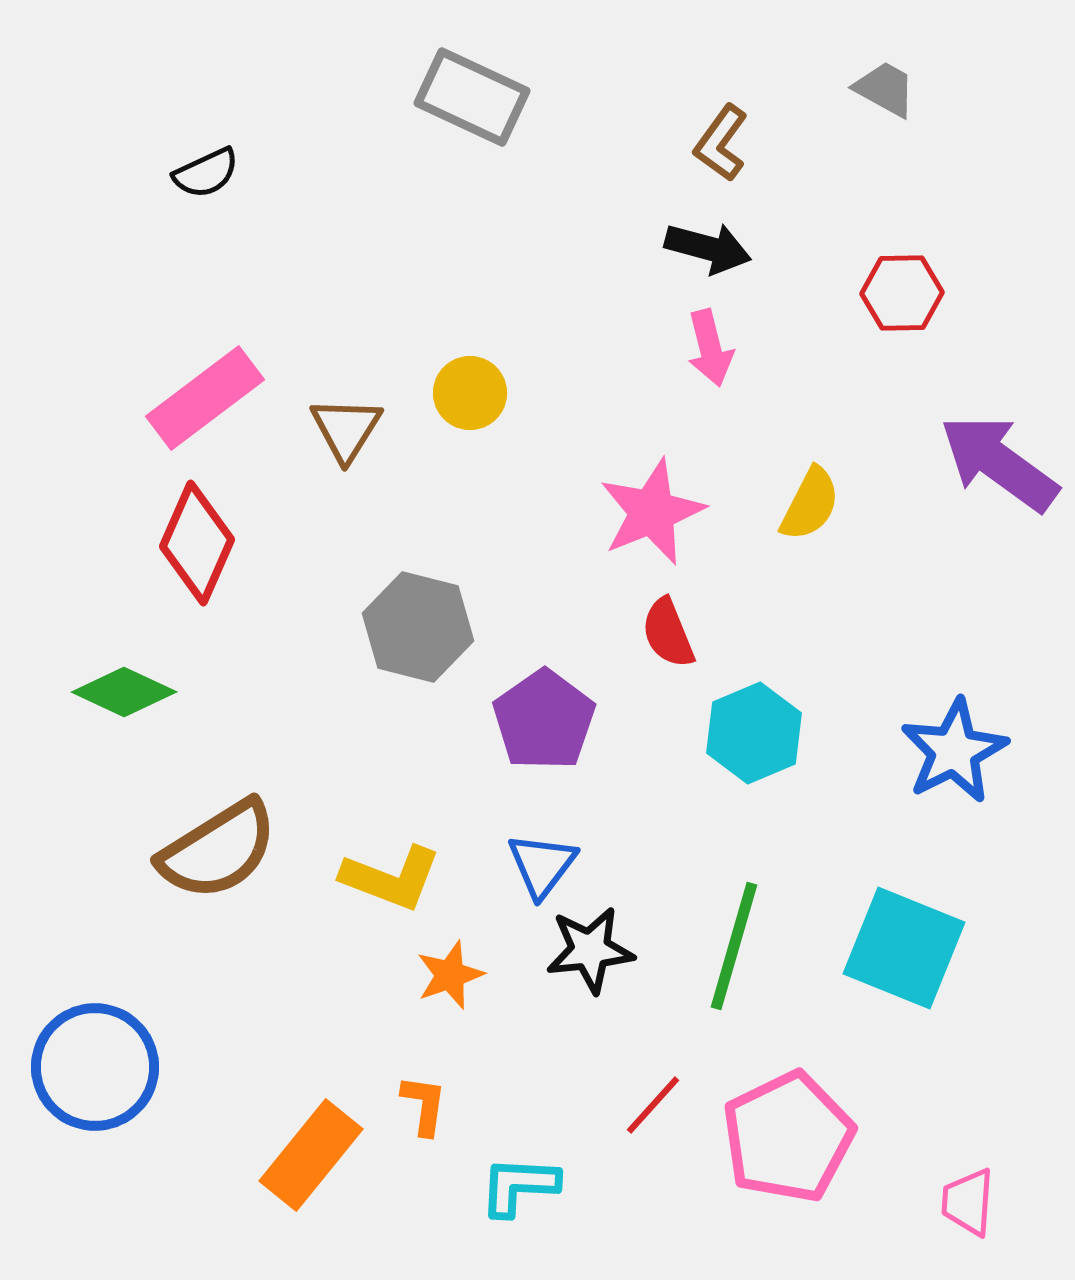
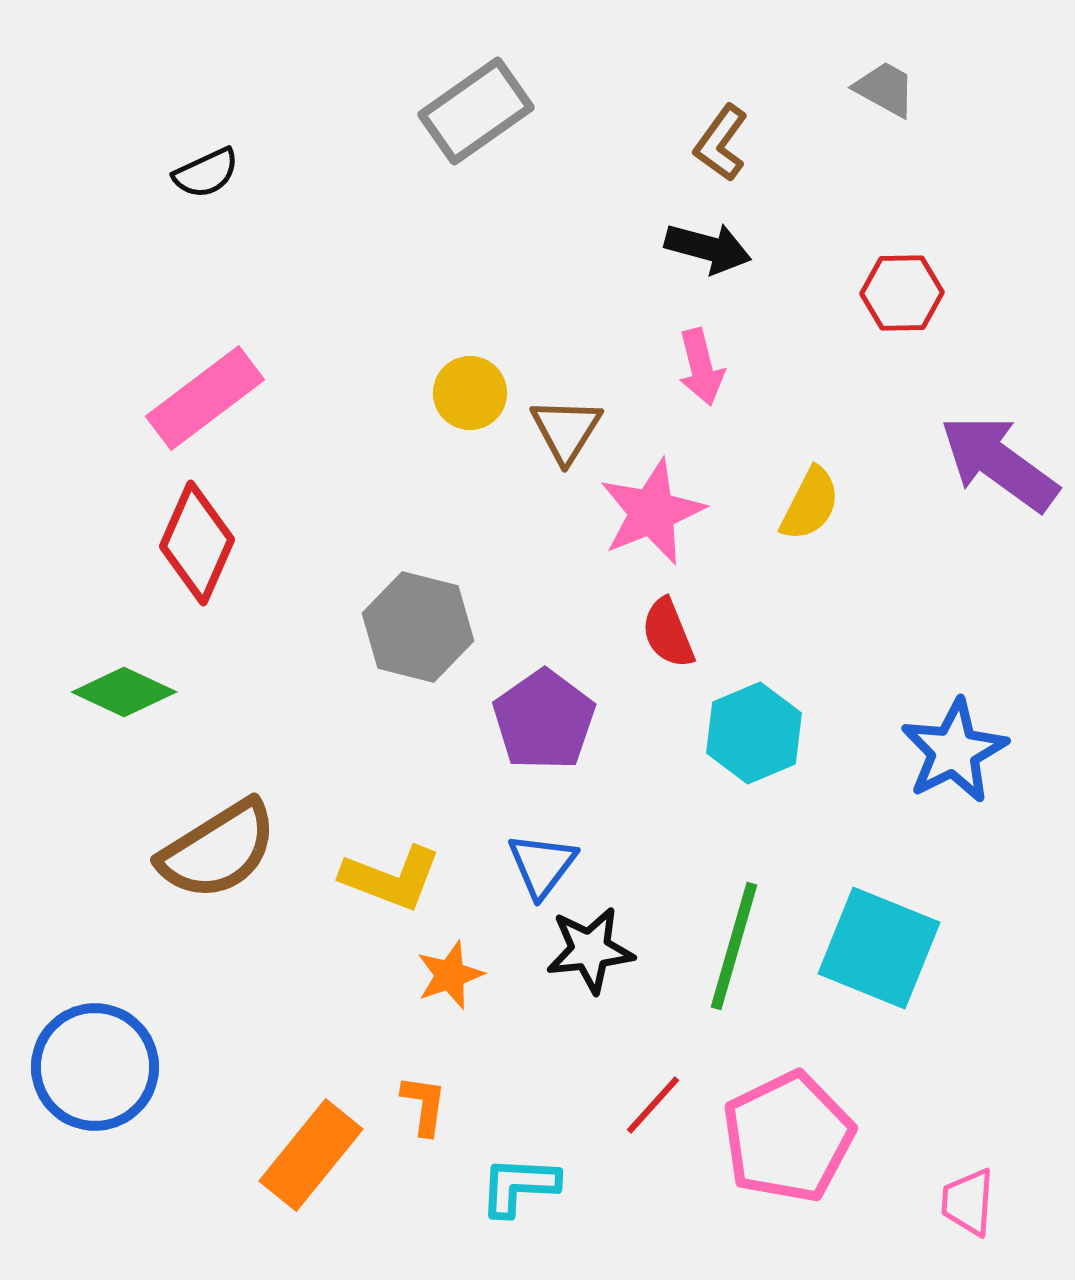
gray rectangle: moved 4 px right, 14 px down; rotated 60 degrees counterclockwise
pink arrow: moved 9 px left, 19 px down
brown triangle: moved 220 px right, 1 px down
cyan square: moved 25 px left
